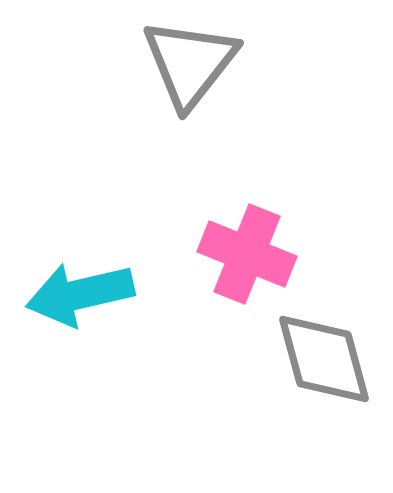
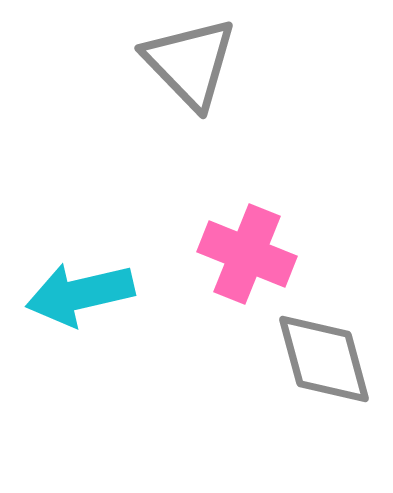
gray triangle: rotated 22 degrees counterclockwise
